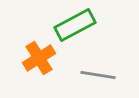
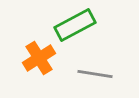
gray line: moved 3 px left, 1 px up
